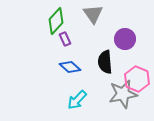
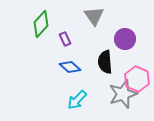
gray triangle: moved 1 px right, 2 px down
green diamond: moved 15 px left, 3 px down
gray star: rotated 8 degrees counterclockwise
